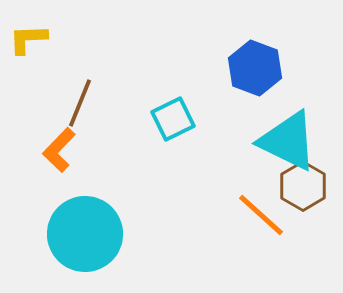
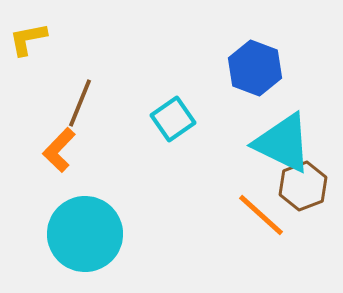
yellow L-shape: rotated 9 degrees counterclockwise
cyan square: rotated 9 degrees counterclockwise
cyan triangle: moved 5 px left, 2 px down
brown hexagon: rotated 9 degrees clockwise
